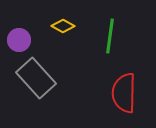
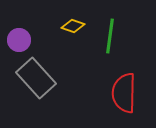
yellow diamond: moved 10 px right; rotated 10 degrees counterclockwise
